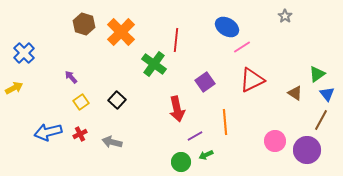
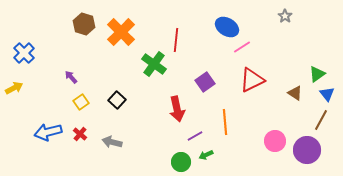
red cross: rotated 24 degrees counterclockwise
